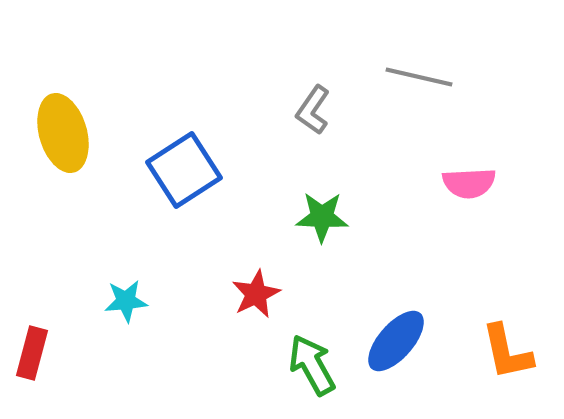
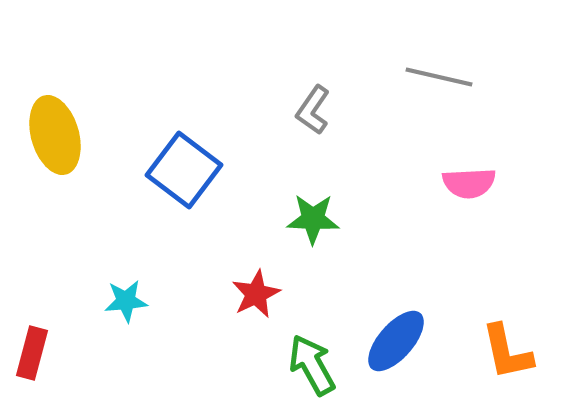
gray line: moved 20 px right
yellow ellipse: moved 8 px left, 2 px down
blue square: rotated 20 degrees counterclockwise
green star: moved 9 px left, 2 px down
